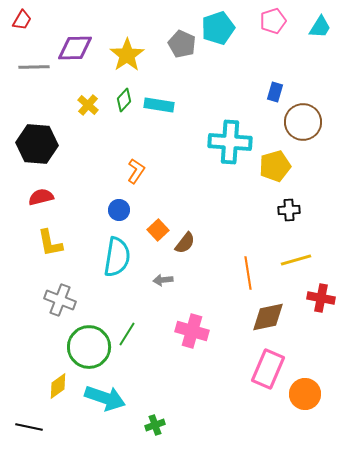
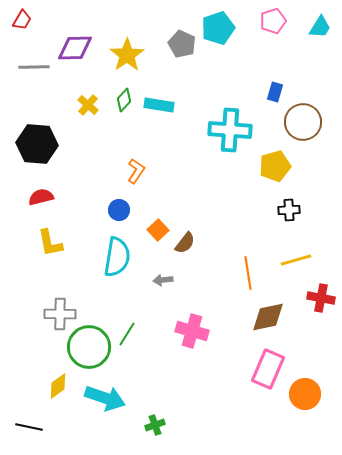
cyan cross: moved 12 px up
gray cross: moved 14 px down; rotated 20 degrees counterclockwise
